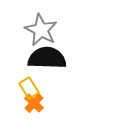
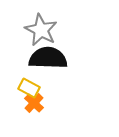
black semicircle: moved 1 px right
yellow rectangle: rotated 30 degrees counterclockwise
